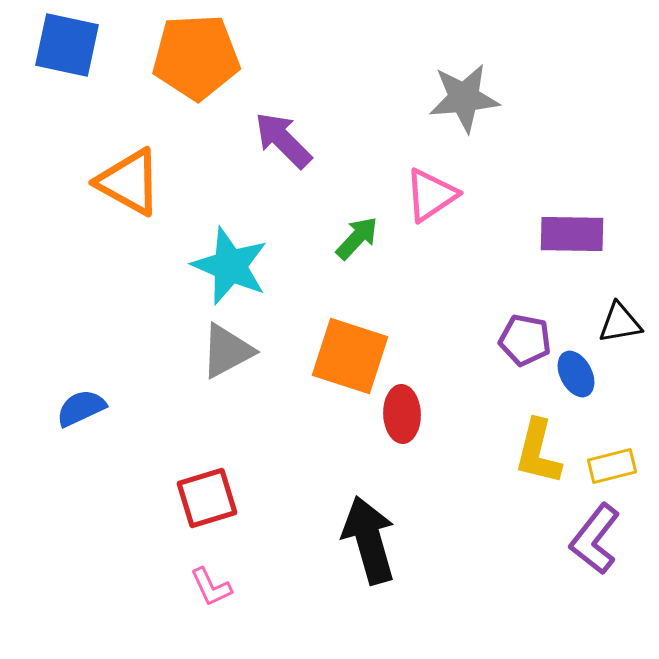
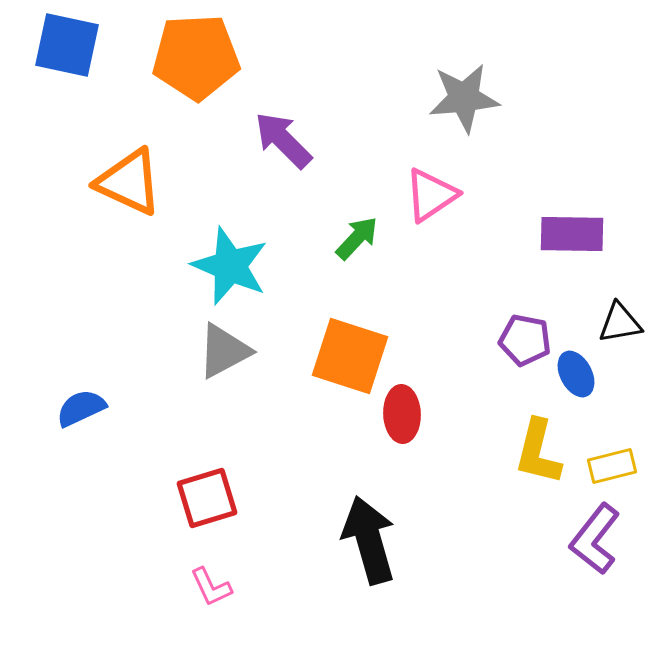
orange triangle: rotated 4 degrees counterclockwise
gray triangle: moved 3 px left
